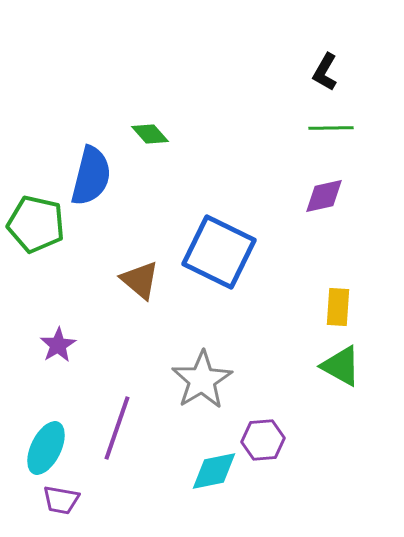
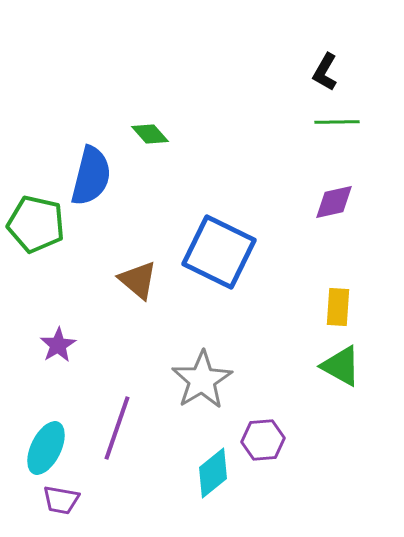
green line: moved 6 px right, 6 px up
purple diamond: moved 10 px right, 6 px down
brown triangle: moved 2 px left
cyan diamond: moved 1 px left, 2 px down; rotated 27 degrees counterclockwise
